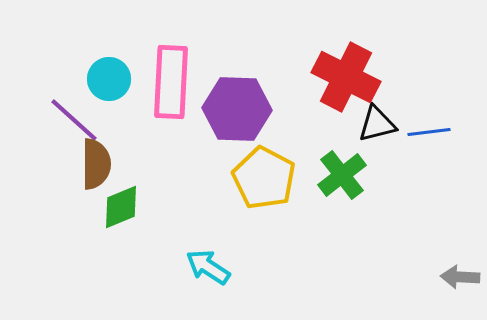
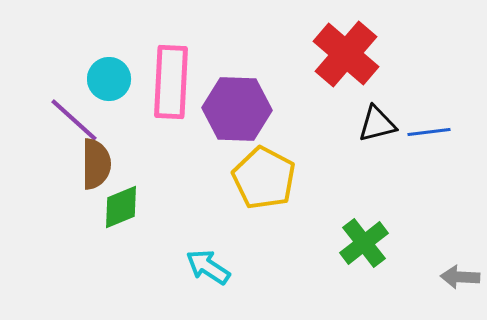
red cross: moved 23 px up; rotated 14 degrees clockwise
green cross: moved 22 px right, 68 px down
